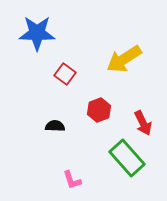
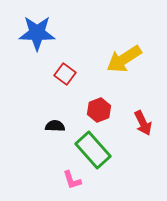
green rectangle: moved 34 px left, 8 px up
